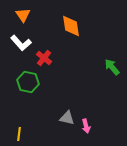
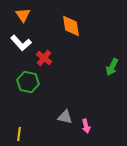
green arrow: rotated 114 degrees counterclockwise
gray triangle: moved 2 px left, 1 px up
